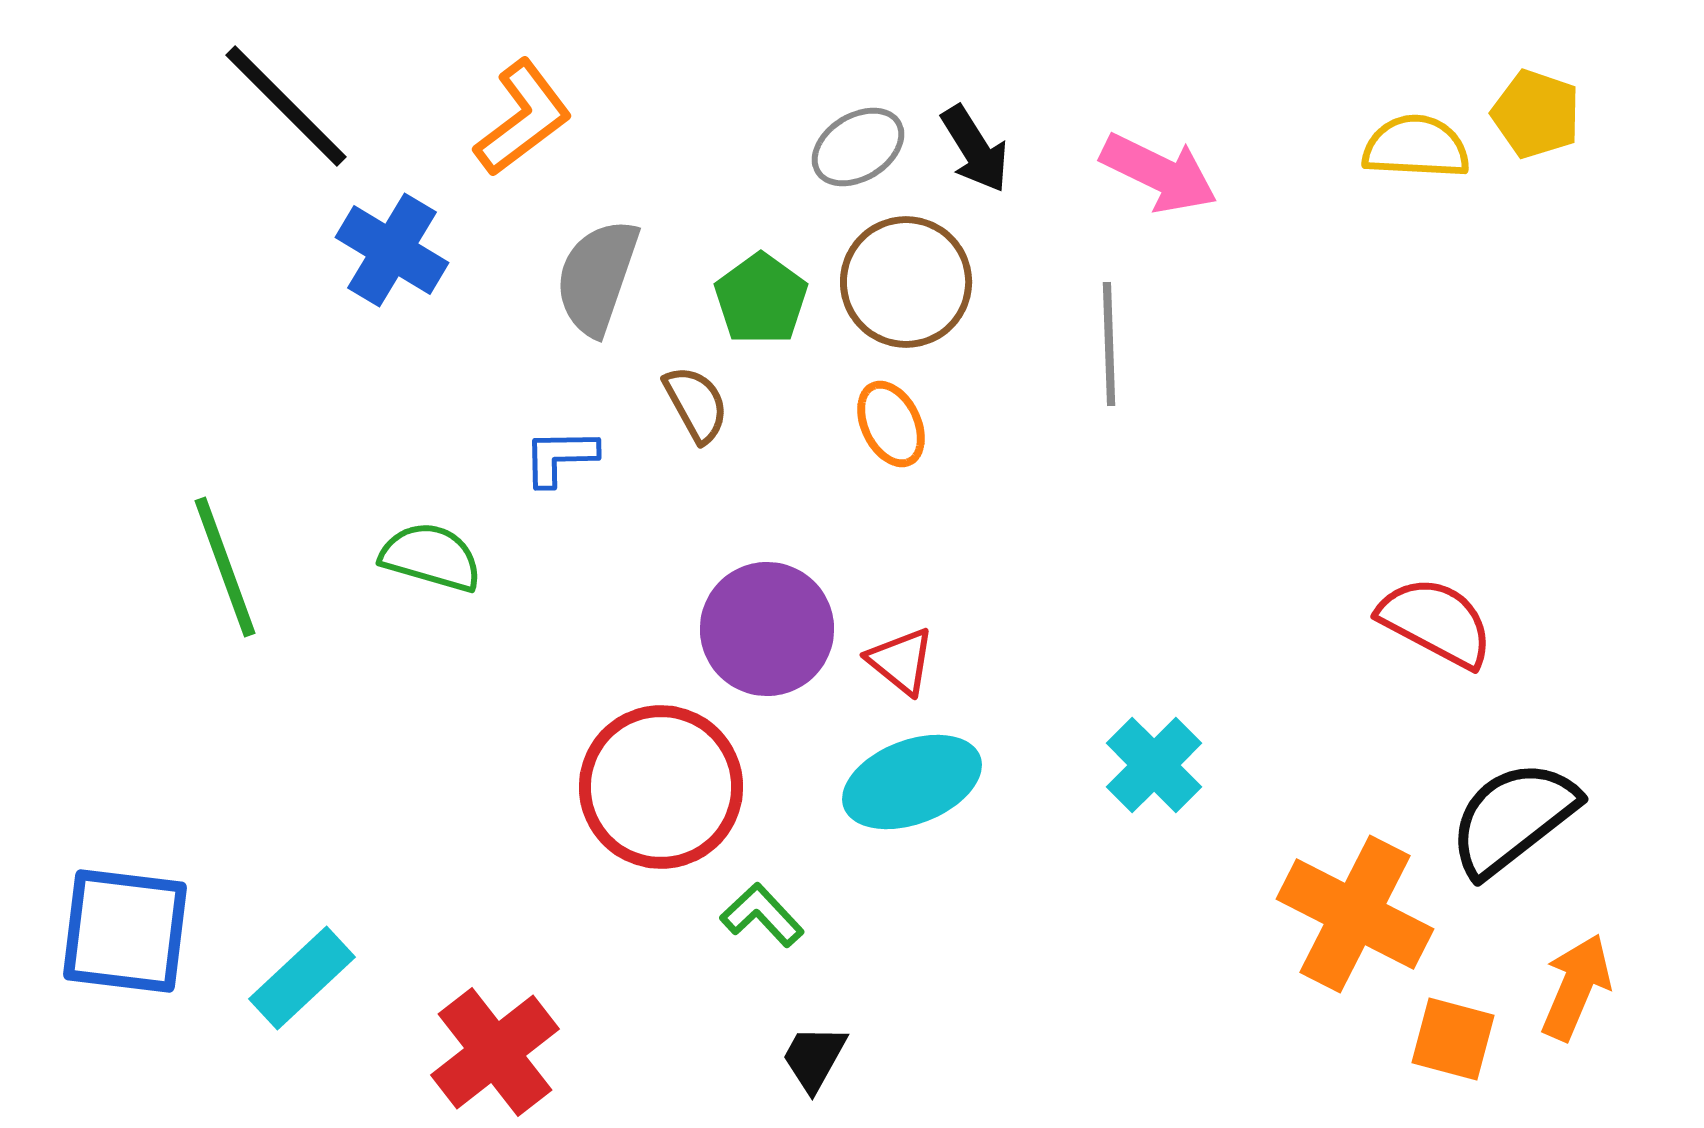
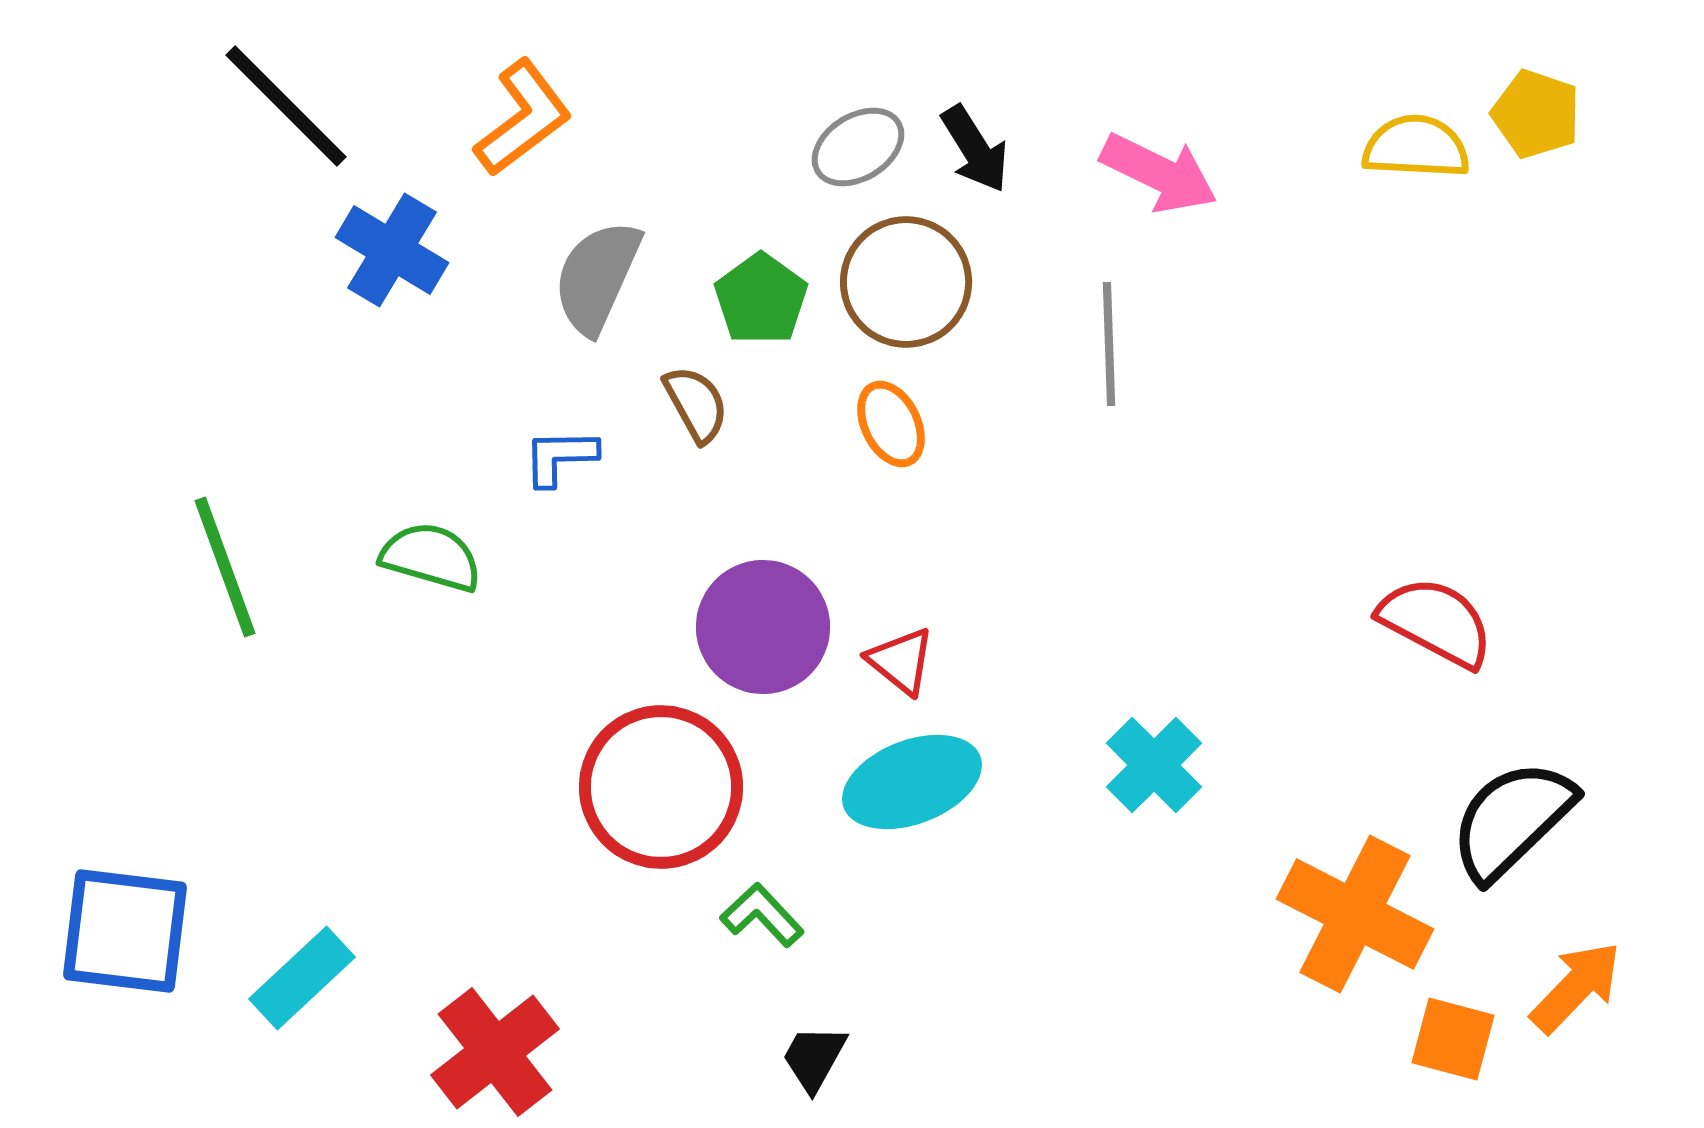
gray semicircle: rotated 5 degrees clockwise
purple circle: moved 4 px left, 2 px up
black semicircle: moved 1 px left, 2 px down; rotated 6 degrees counterclockwise
orange arrow: rotated 21 degrees clockwise
